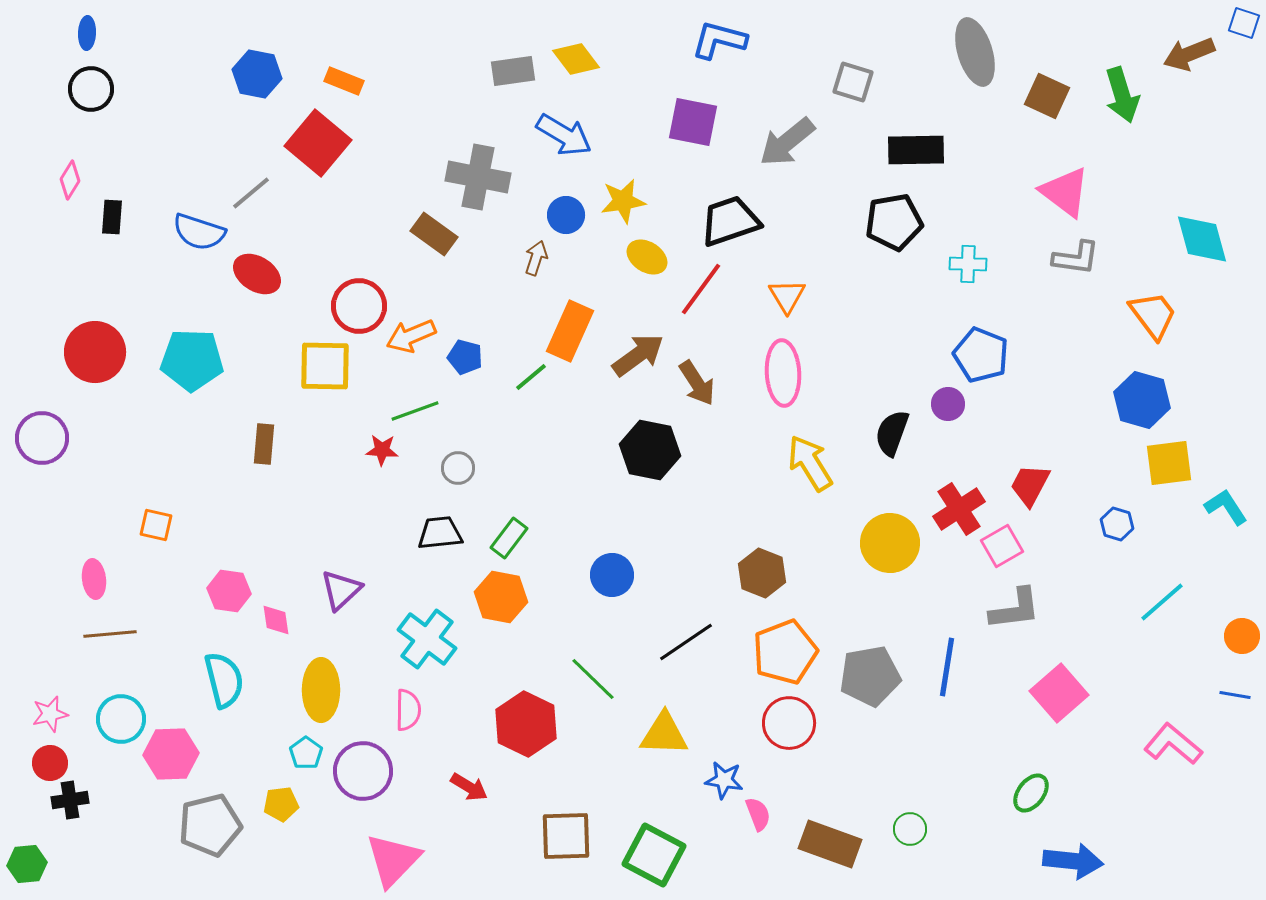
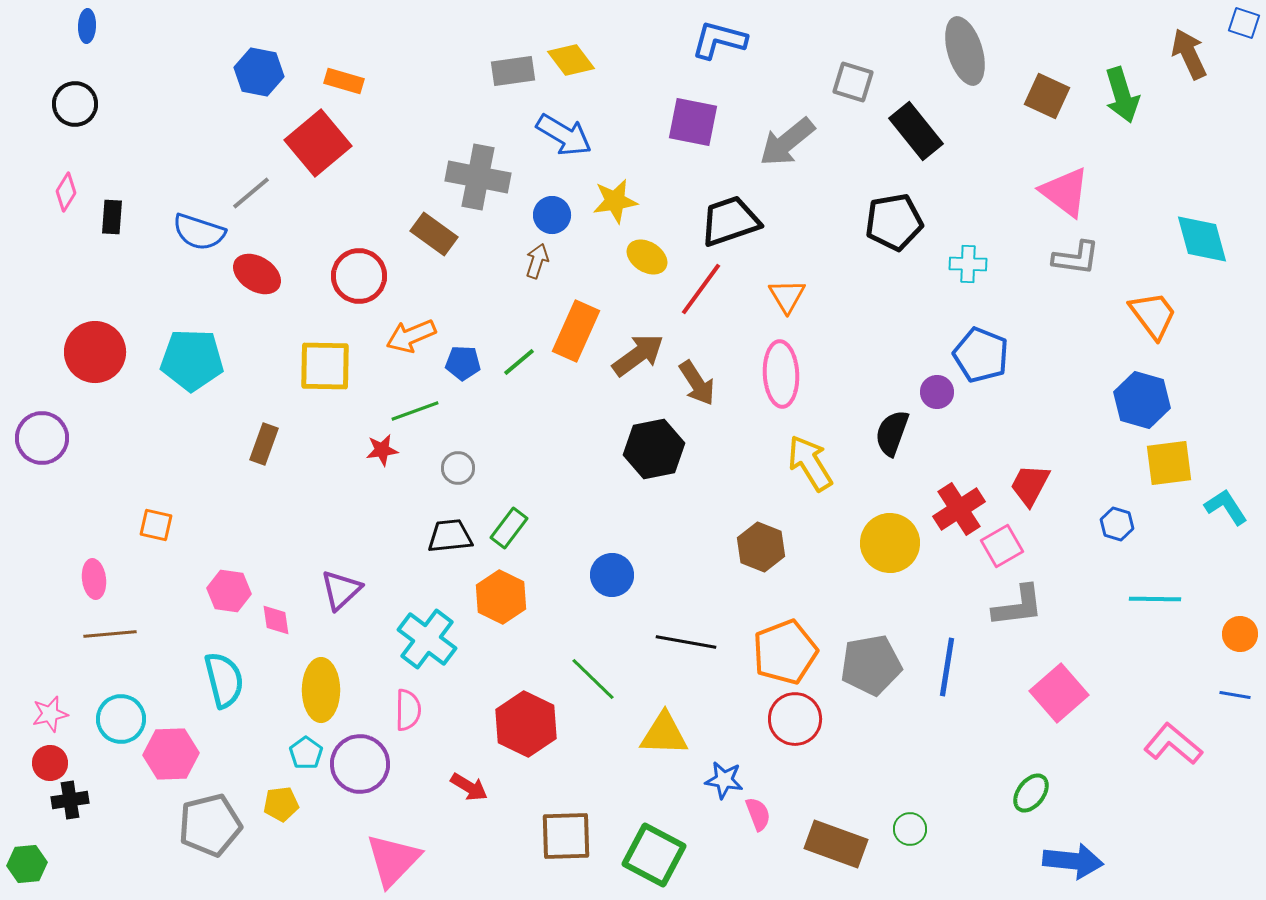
blue ellipse at (87, 33): moved 7 px up
gray ellipse at (975, 52): moved 10 px left, 1 px up
brown arrow at (1189, 54): rotated 87 degrees clockwise
yellow diamond at (576, 59): moved 5 px left, 1 px down
blue hexagon at (257, 74): moved 2 px right, 2 px up
orange rectangle at (344, 81): rotated 6 degrees counterclockwise
black circle at (91, 89): moved 16 px left, 15 px down
red square at (318, 143): rotated 10 degrees clockwise
black rectangle at (916, 150): moved 19 px up; rotated 52 degrees clockwise
pink diamond at (70, 180): moved 4 px left, 12 px down
yellow star at (623, 201): moved 8 px left
blue circle at (566, 215): moved 14 px left
brown arrow at (536, 258): moved 1 px right, 3 px down
red circle at (359, 306): moved 30 px up
orange rectangle at (570, 331): moved 6 px right
blue pentagon at (465, 357): moved 2 px left, 6 px down; rotated 12 degrees counterclockwise
pink ellipse at (783, 373): moved 2 px left, 1 px down
green line at (531, 377): moved 12 px left, 15 px up
purple circle at (948, 404): moved 11 px left, 12 px up
brown rectangle at (264, 444): rotated 15 degrees clockwise
red star at (382, 450): rotated 12 degrees counterclockwise
black hexagon at (650, 450): moved 4 px right, 1 px up; rotated 22 degrees counterclockwise
black trapezoid at (440, 533): moved 10 px right, 3 px down
green rectangle at (509, 538): moved 10 px up
brown hexagon at (762, 573): moved 1 px left, 26 px up
orange hexagon at (501, 597): rotated 15 degrees clockwise
cyan line at (1162, 602): moved 7 px left, 3 px up; rotated 42 degrees clockwise
gray L-shape at (1015, 609): moved 3 px right, 3 px up
orange circle at (1242, 636): moved 2 px left, 2 px up
black line at (686, 642): rotated 44 degrees clockwise
gray pentagon at (870, 676): moved 1 px right, 11 px up
red circle at (789, 723): moved 6 px right, 4 px up
purple circle at (363, 771): moved 3 px left, 7 px up
brown rectangle at (830, 844): moved 6 px right
